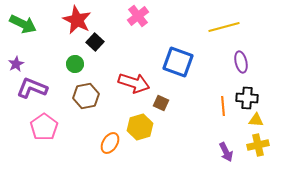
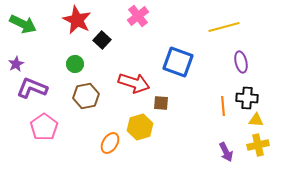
black square: moved 7 px right, 2 px up
brown square: rotated 21 degrees counterclockwise
